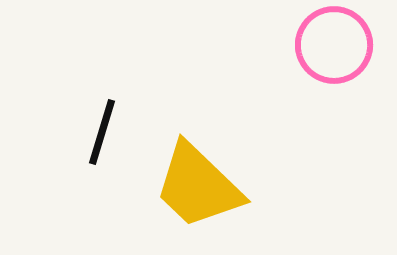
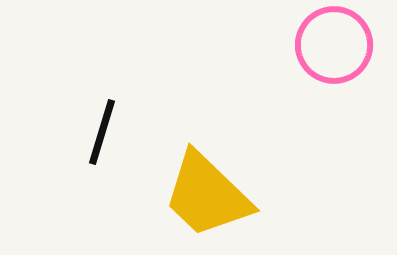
yellow trapezoid: moved 9 px right, 9 px down
